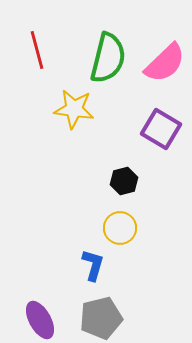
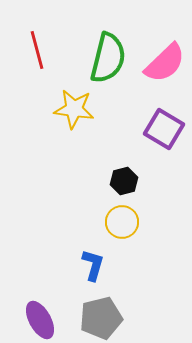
purple square: moved 3 px right
yellow circle: moved 2 px right, 6 px up
